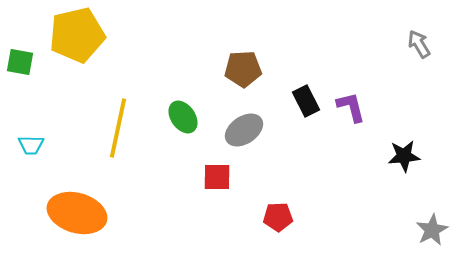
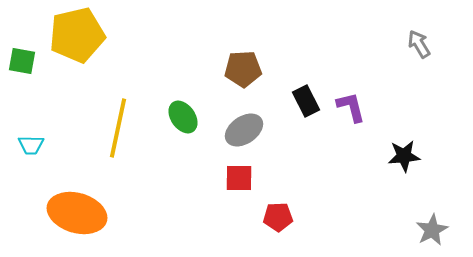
green square: moved 2 px right, 1 px up
red square: moved 22 px right, 1 px down
